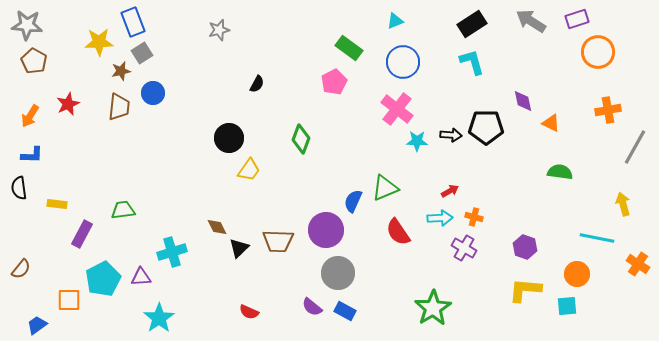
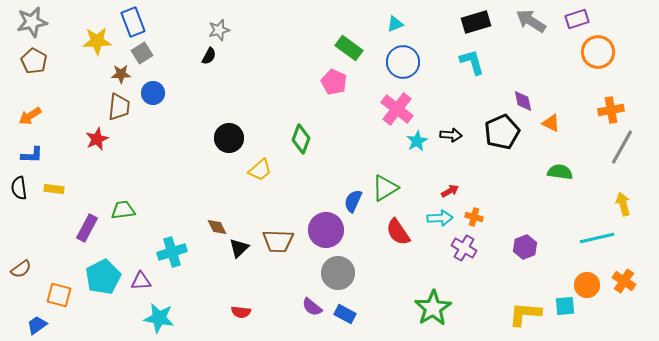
cyan triangle at (395, 21): moved 3 px down
black rectangle at (472, 24): moved 4 px right, 2 px up; rotated 16 degrees clockwise
gray star at (27, 25): moved 5 px right, 3 px up; rotated 16 degrees counterclockwise
yellow star at (99, 42): moved 2 px left, 1 px up
brown star at (121, 71): moved 3 px down; rotated 12 degrees clockwise
pink pentagon at (334, 82): rotated 20 degrees counterclockwise
black semicircle at (257, 84): moved 48 px left, 28 px up
red star at (68, 104): moved 29 px right, 35 px down
orange cross at (608, 110): moved 3 px right
orange arrow at (30, 116): rotated 25 degrees clockwise
black pentagon at (486, 127): moved 16 px right, 5 px down; rotated 24 degrees counterclockwise
cyan star at (417, 141): rotated 30 degrees counterclockwise
gray line at (635, 147): moved 13 px left
yellow trapezoid at (249, 170): moved 11 px right; rotated 15 degrees clockwise
green triangle at (385, 188): rotated 8 degrees counterclockwise
yellow rectangle at (57, 204): moved 3 px left, 15 px up
purple rectangle at (82, 234): moved 5 px right, 6 px up
cyan line at (597, 238): rotated 24 degrees counterclockwise
purple hexagon at (525, 247): rotated 20 degrees clockwise
orange cross at (638, 264): moved 14 px left, 17 px down
brown semicircle at (21, 269): rotated 15 degrees clockwise
orange circle at (577, 274): moved 10 px right, 11 px down
purple triangle at (141, 277): moved 4 px down
cyan pentagon at (103, 279): moved 2 px up
yellow L-shape at (525, 290): moved 24 px down
orange square at (69, 300): moved 10 px left, 5 px up; rotated 15 degrees clockwise
cyan square at (567, 306): moved 2 px left
blue rectangle at (345, 311): moved 3 px down
red semicircle at (249, 312): moved 8 px left; rotated 18 degrees counterclockwise
cyan star at (159, 318): rotated 28 degrees counterclockwise
